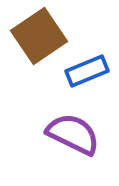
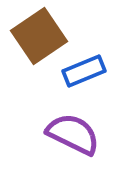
blue rectangle: moved 3 px left
